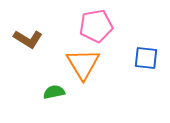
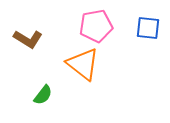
blue square: moved 2 px right, 30 px up
orange triangle: rotated 21 degrees counterclockwise
green semicircle: moved 11 px left, 3 px down; rotated 140 degrees clockwise
